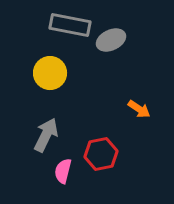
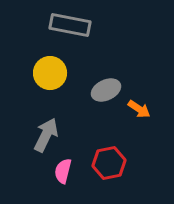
gray ellipse: moved 5 px left, 50 px down
red hexagon: moved 8 px right, 9 px down
